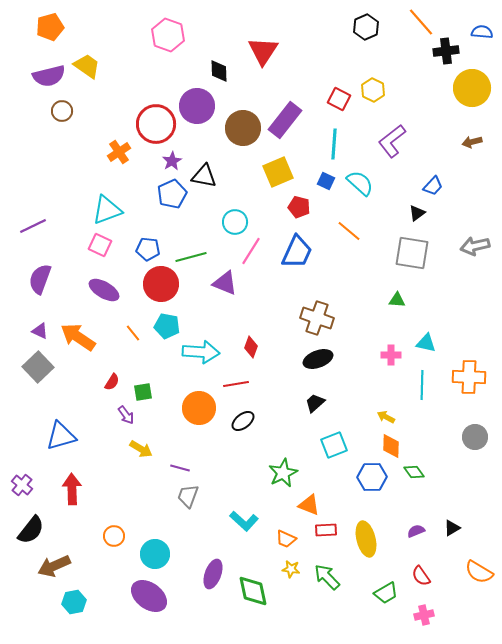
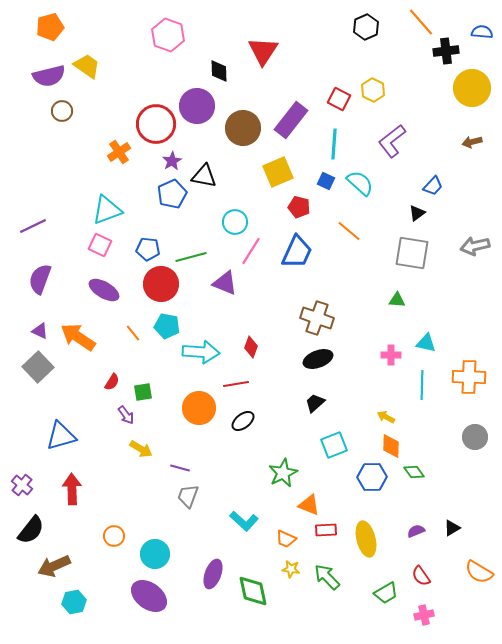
purple rectangle at (285, 120): moved 6 px right
